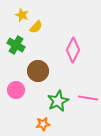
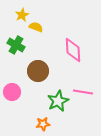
yellow star: rotated 24 degrees clockwise
yellow semicircle: rotated 112 degrees counterclockwise
pink diamond: rotated 30 degrees counterclockwise
pink circle: moved 4 px left, 2 px down
pink line: moved 5 px left, 6 px up
